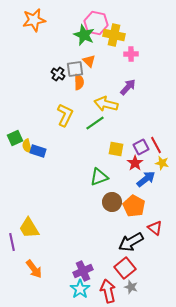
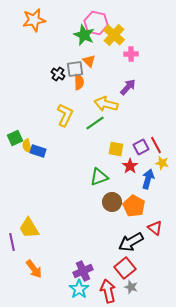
yellow cross: rotated 30 degrees clockwise
red star: moved 5 px left, 3 px down
blue arrow: moved 2 px right; rotated 36 degrees counterclockwise
cyan star: moved 1 px left
